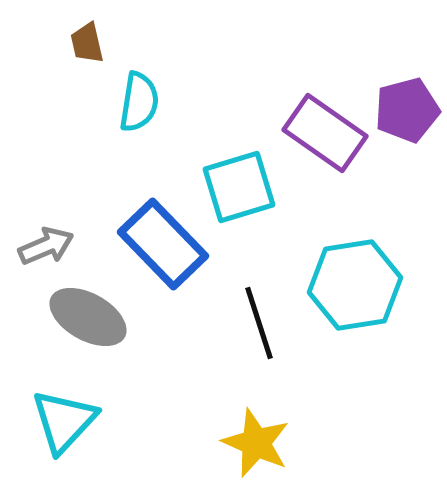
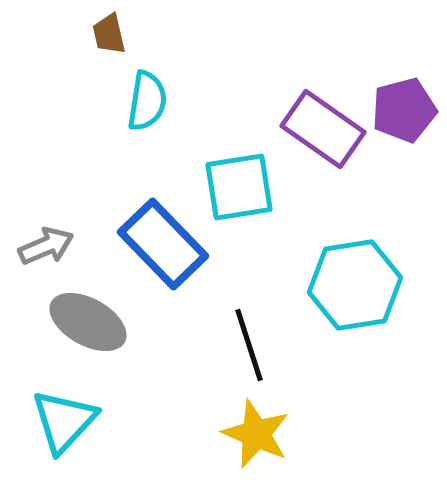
brown trapezoid: moved 22 px right, 9 px up
cyan semicircle: moved 8 px right, 1 px up
purple pentagon: moved 3 px left
purple rectangle: moved 2 px left, 4 px up
cyan square: rotated 8 degrees clockwise
gray ellipse: moved 5 px down
black line: moved 10 px left, 22 px down
yellow star: moved 9 px up
